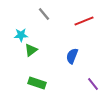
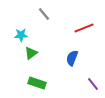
red line: moved 7 px down
green triangle: moved 3 px down
blue semicircle: moved 2 px down
